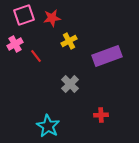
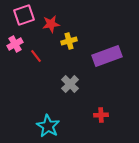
red star: moved 1 px left, 6 px down
yellow cross: rotated 14 degrees clockwise
